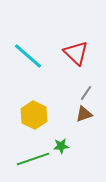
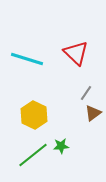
cyan line: moved 1 px left, 3 px down; rotated 24 degrees counterclockwise
brown triangle: moved 9 px right, 1 px up; rotated 18 degrees counterclockwise
green line: moved 4 px up; rotated 20 degrees counterclockwise
